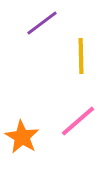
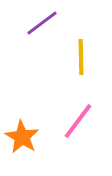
yellow line: moved 1 px down
pink line: rotated 12 degrees counterclockwise
